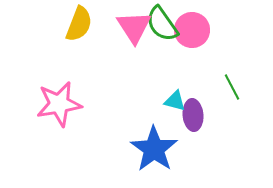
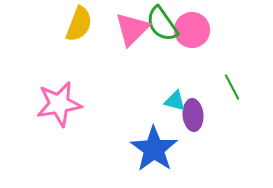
pink triangle: moved 2 px left, 2 px down; rotated 18 degrees clockwise
